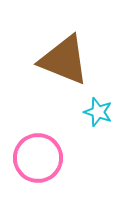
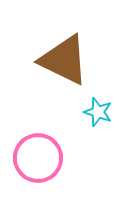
brown triangle: rotated 4 degrees clockwise
